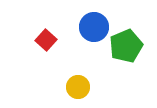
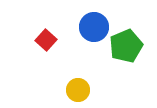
yellow circle: moved 3 px down
